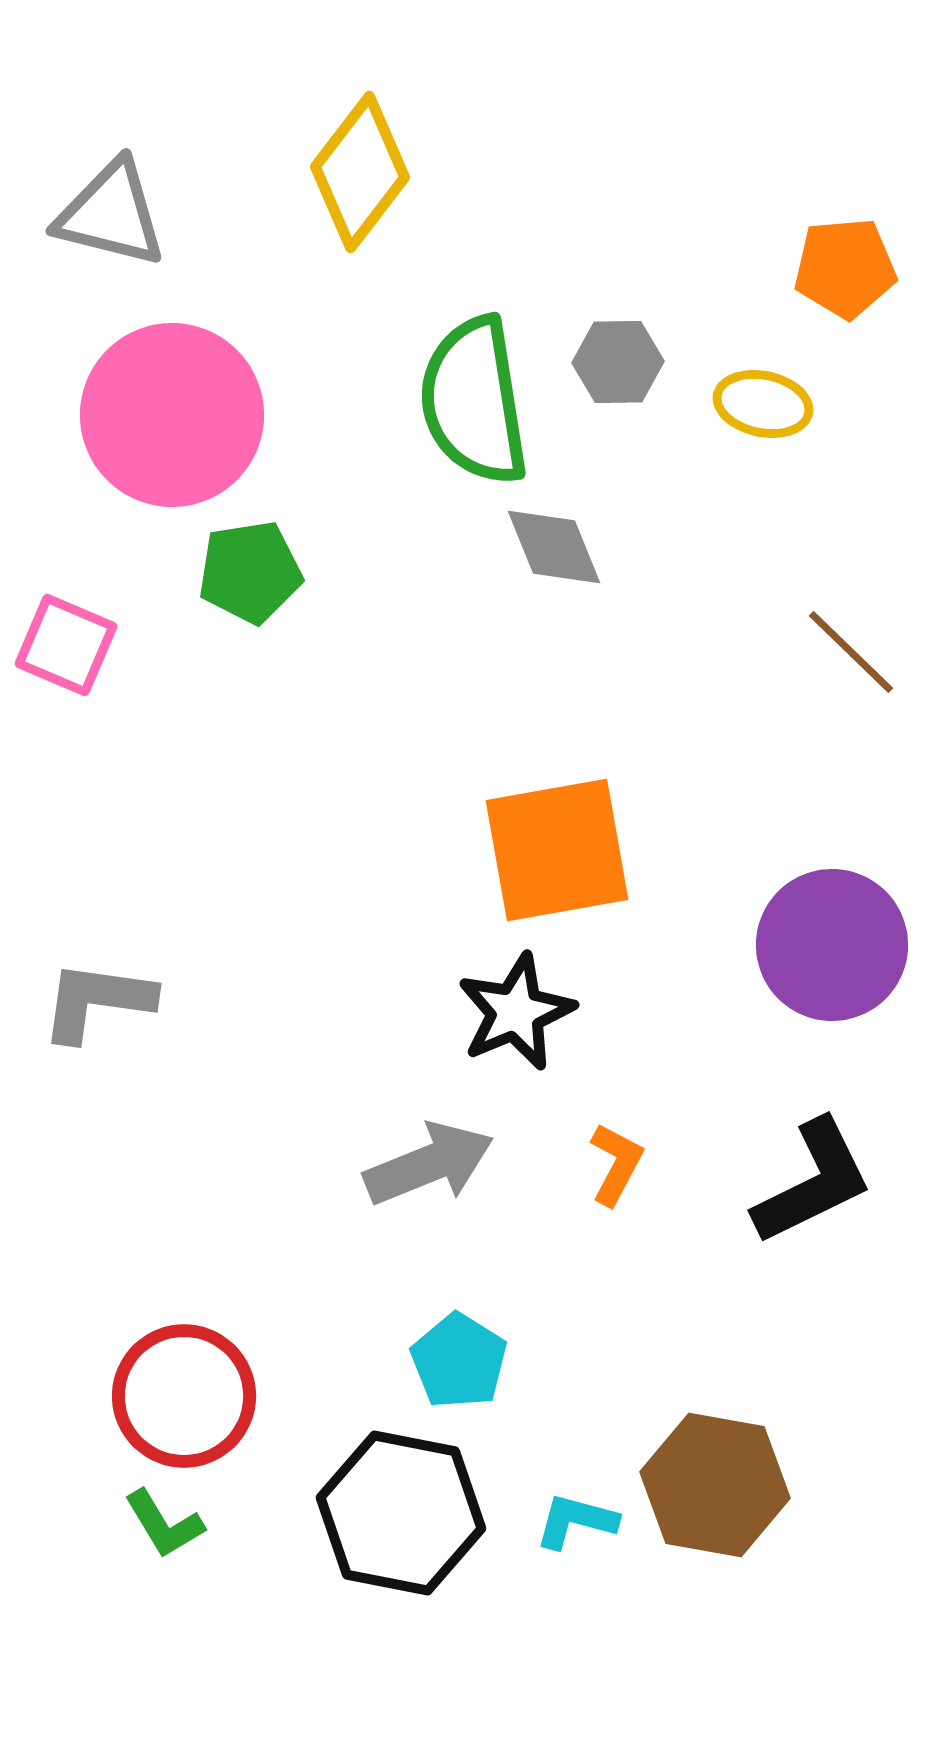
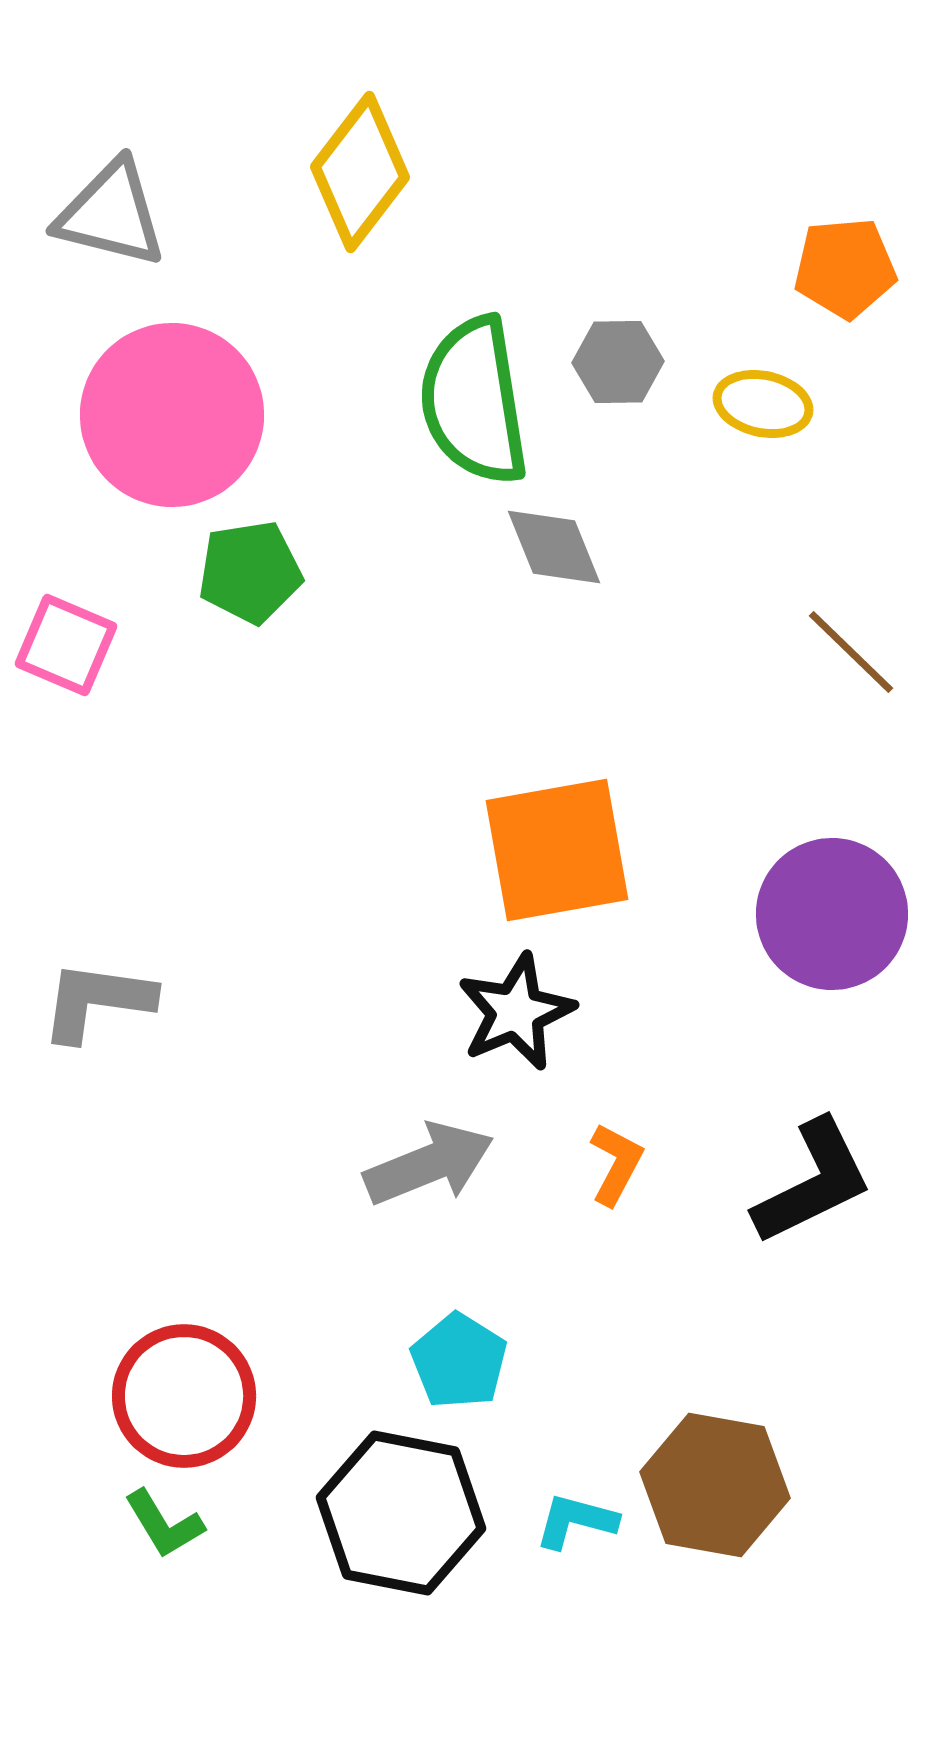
purple circle: moved 31 px up
